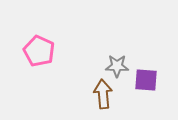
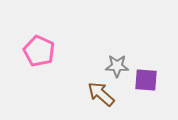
brown arrow: moved 2 px left; rotated 44 degrees counterclockwise
